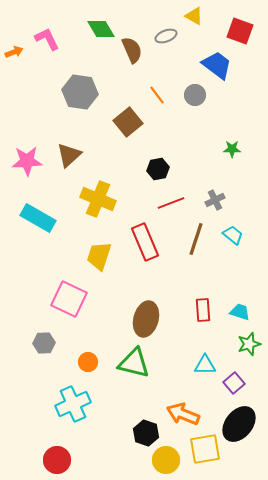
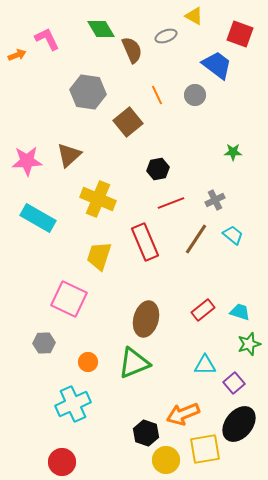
red square at (240, 31): moved 3 px down
orange arrow at (14, 52): moved 3 px right, 3 px down
gray hexagon at (80, 92): moved 8 px right
orange line at (157, 95): rotated 12 degrees clockwise
green star at (232, 149): moved 1 px right, 3 px down
brown line at (196, 239): rotated 16 degrees clockwise
red rectangle at (203, 310): rotated 55 degrees clockwise
green triangle at (134, 363): rotated 36 degrees counterclockwise
orange arrow at (183, 414): rotated 44 degrees counterclockwise
red circle at (57, 460): moved 5 px right, 2 px down
